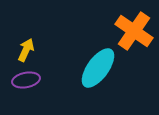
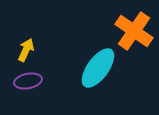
purple ellipse: moved 2 px right, 1 px down
